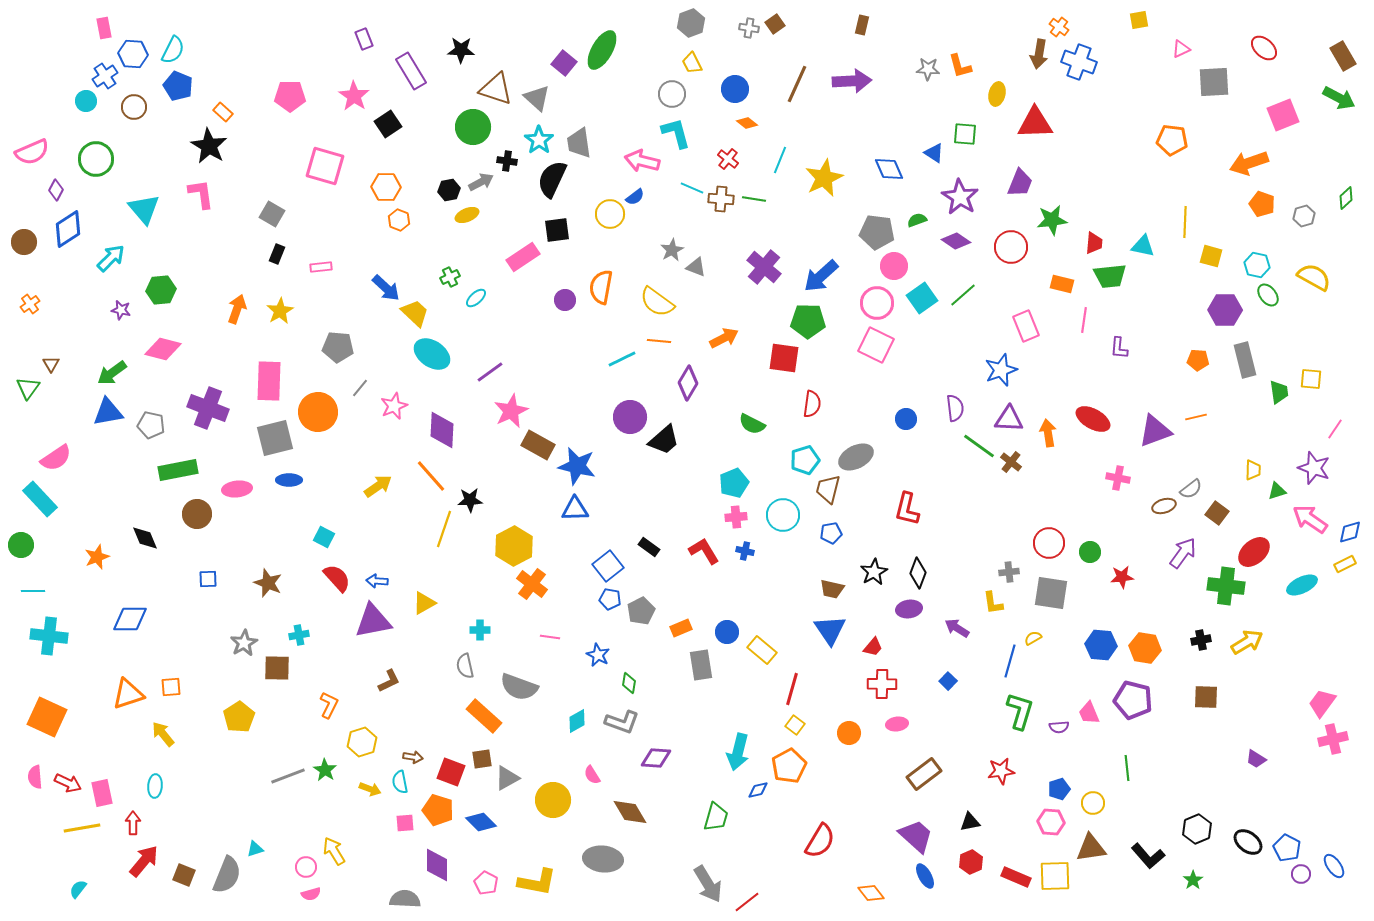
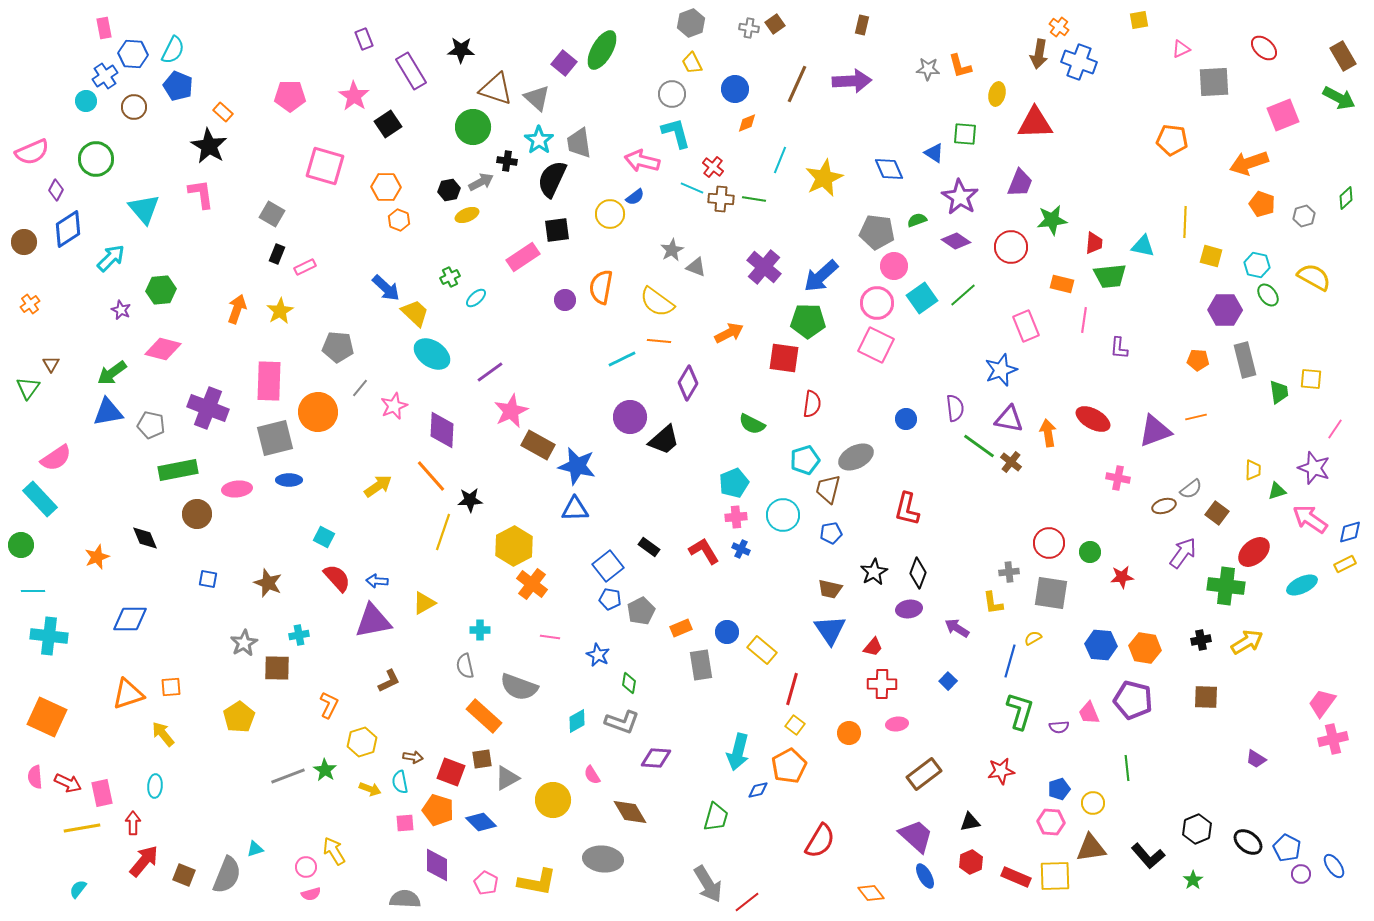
orange diamond at (747, 123): rotated 60 degrees counterclockwise
red cross at (728, 159): moved 15 px left, 8 px down
pink rectangle at (321, 267): moved 16 px left; rotated 20 degrees counterclockwise
purple star at (121, 310): rotated 12 degrees clockwise
orange arrow at (724, 338): moved 5 px right, 5 px up
purple triangle at (1009, 419): rotated 8 degrees clockwise
yellow line at (444, 529): moved 1 px left, 3 px down
blue cross at (745, 551): moved 4 px left, 2 px up; rotated 12 degrees clockwise
blue square at (208, 579): rotated 12 degrees clockwise
brown trapezoid at (832, 589): moved 2 px left
